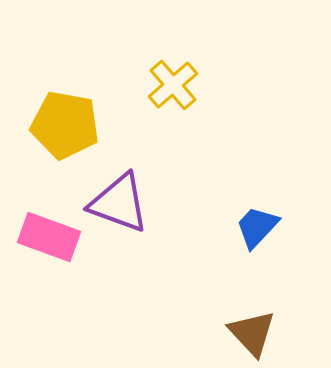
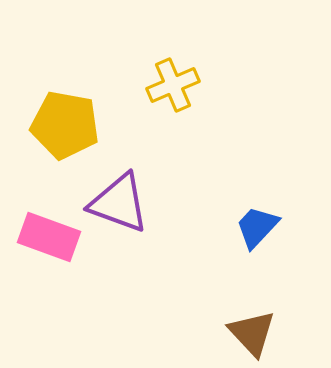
yellow cross: rotated 18 degrees clockwise
